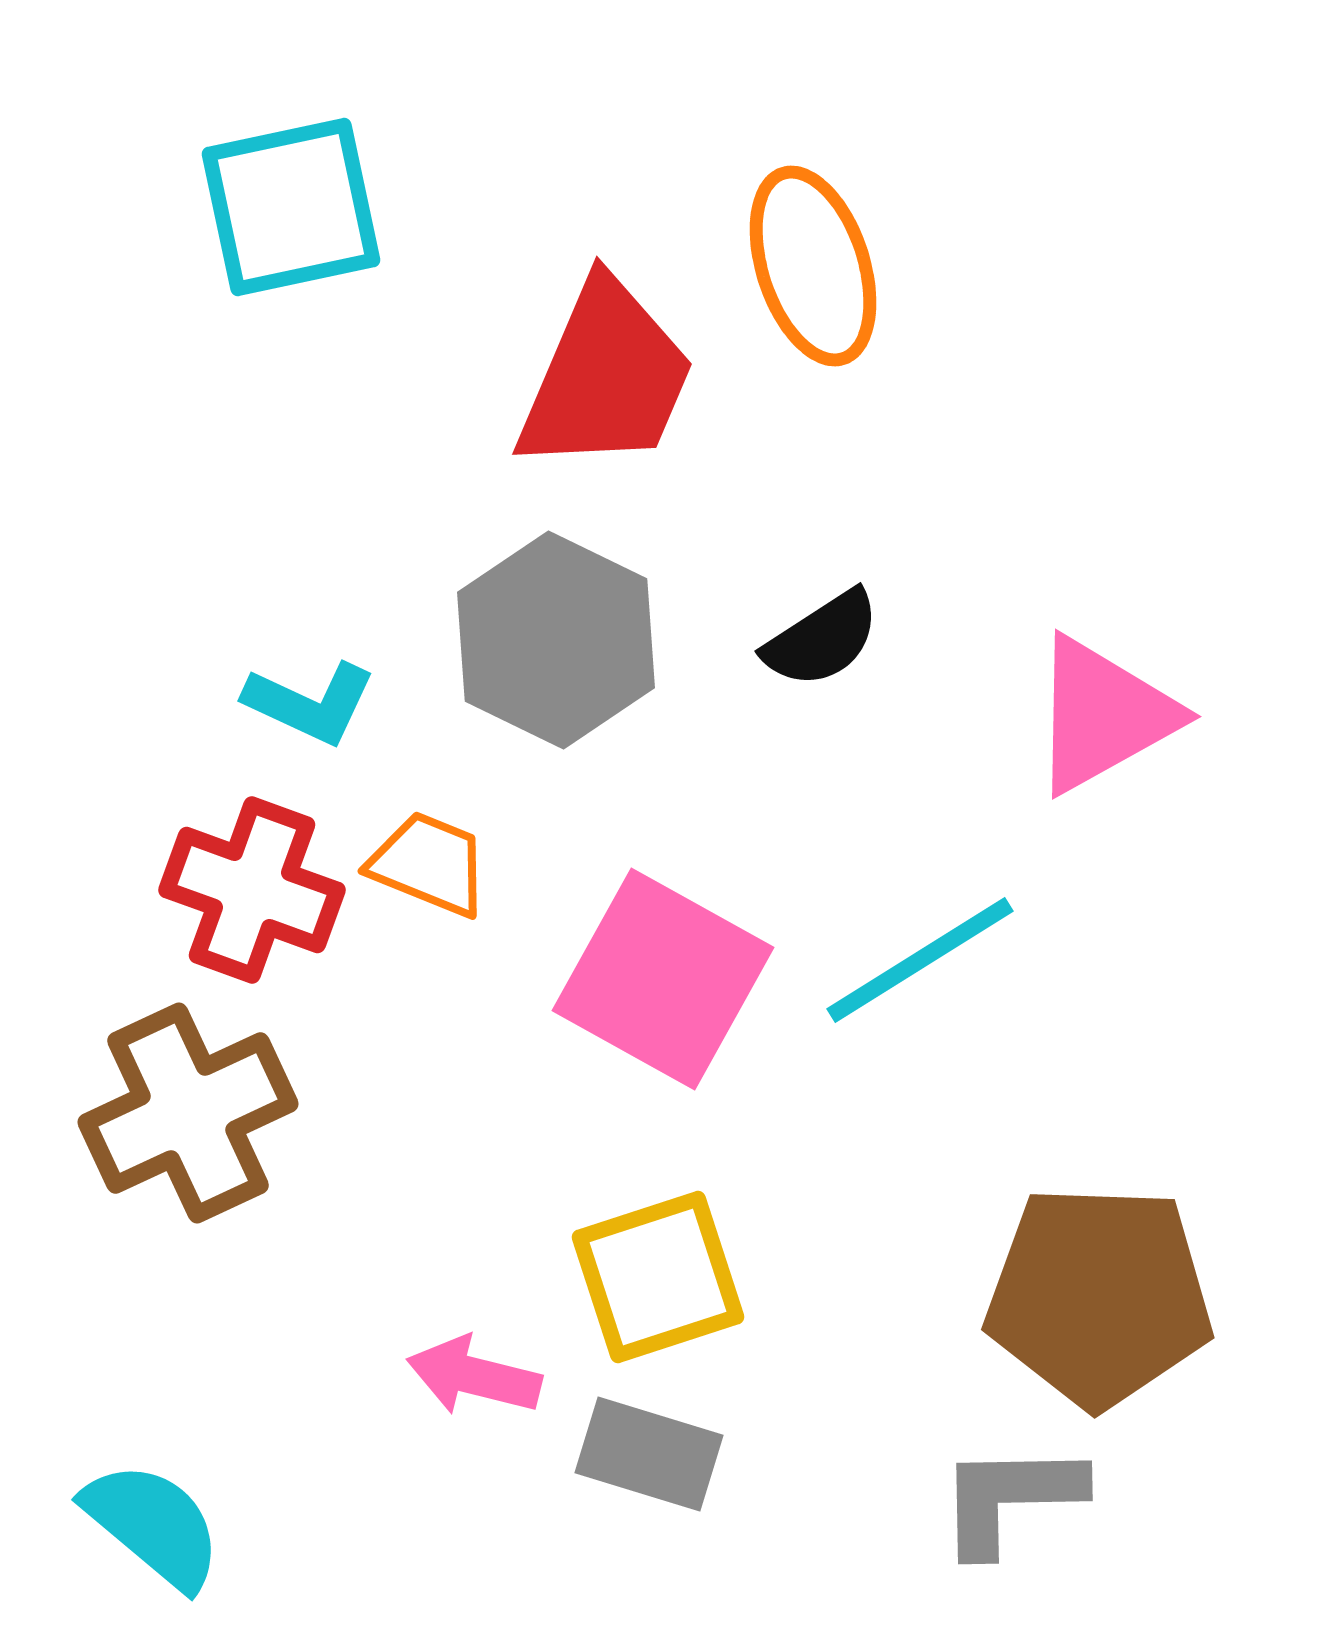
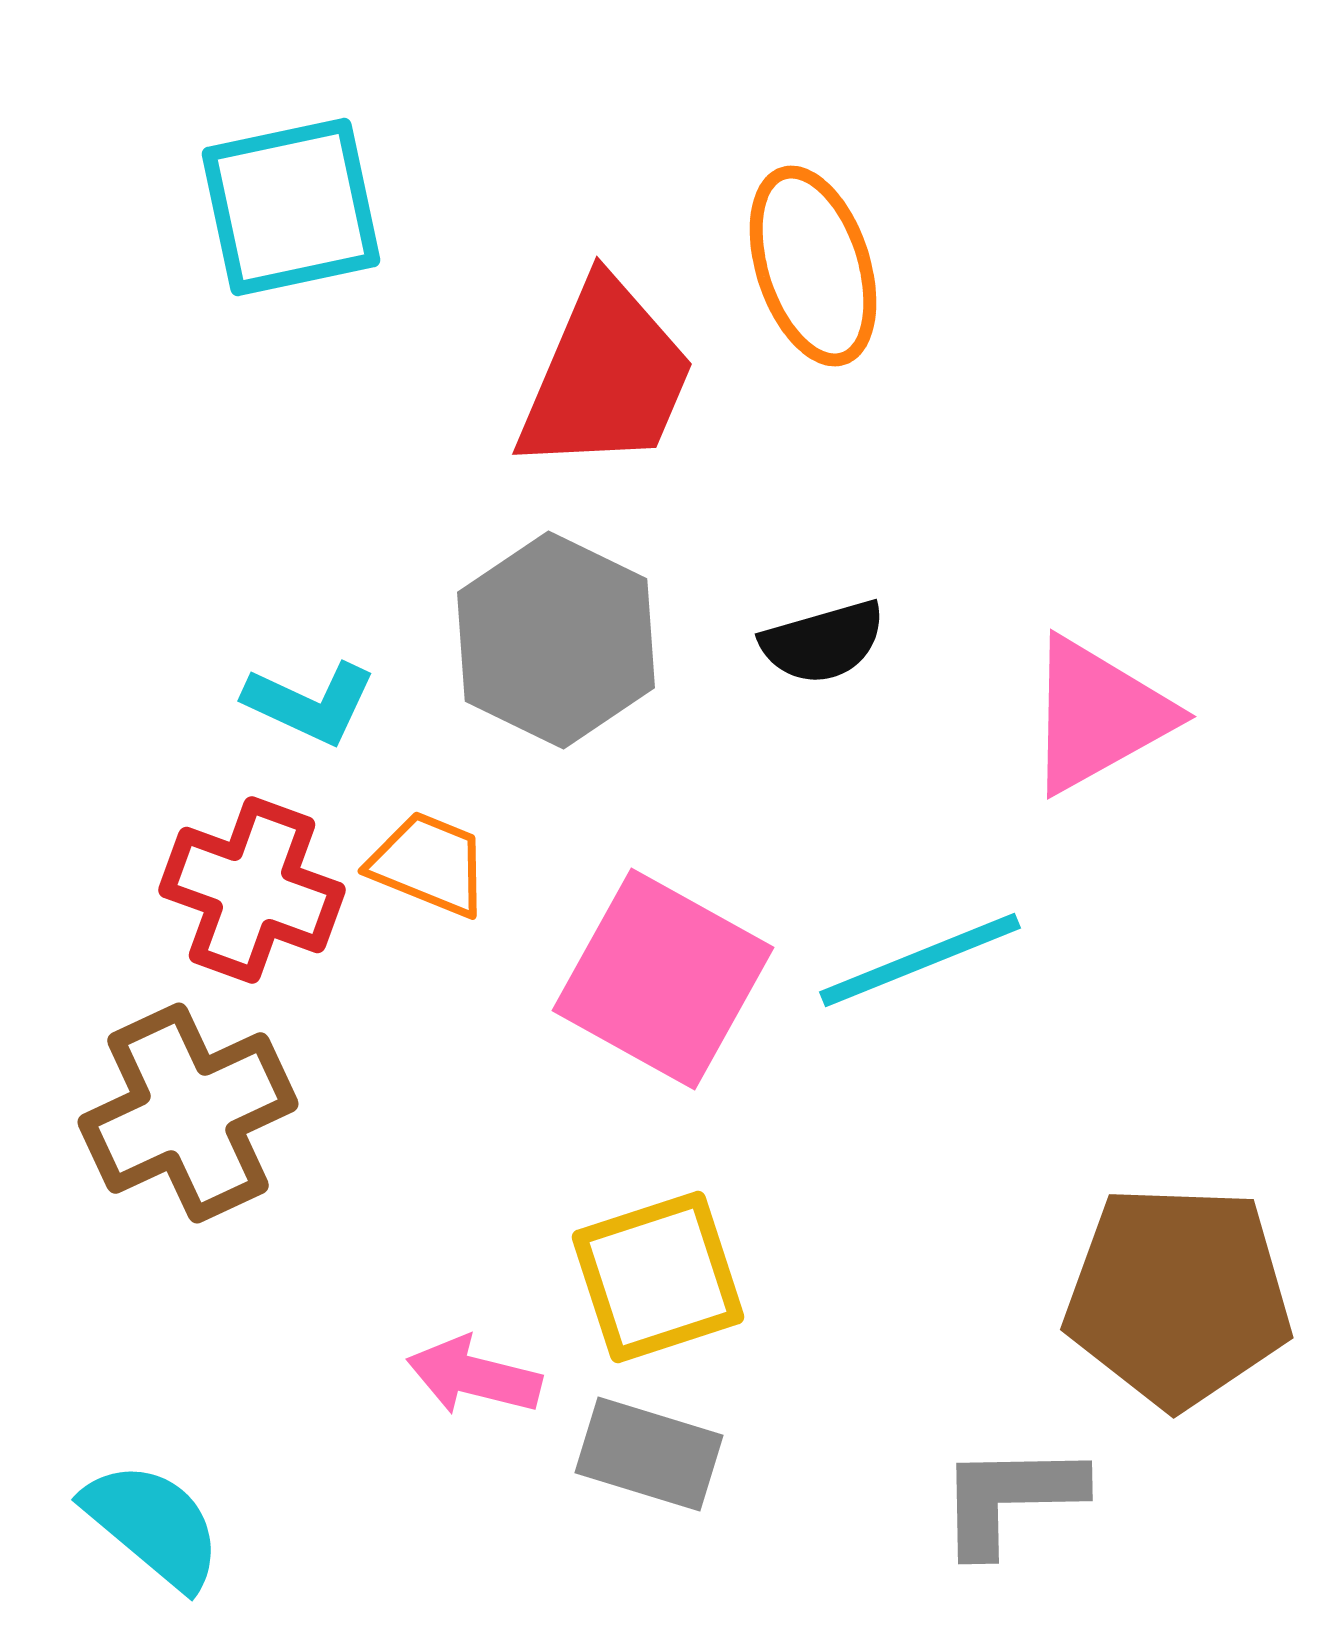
black semicircle: moved 1 px right, 3 px down; rotated 17 degrees clockwise
pink triangle: moved 5 px left
cyan line: rotated 10 degrees clockwise
brown pentagon: moved 79 px right
